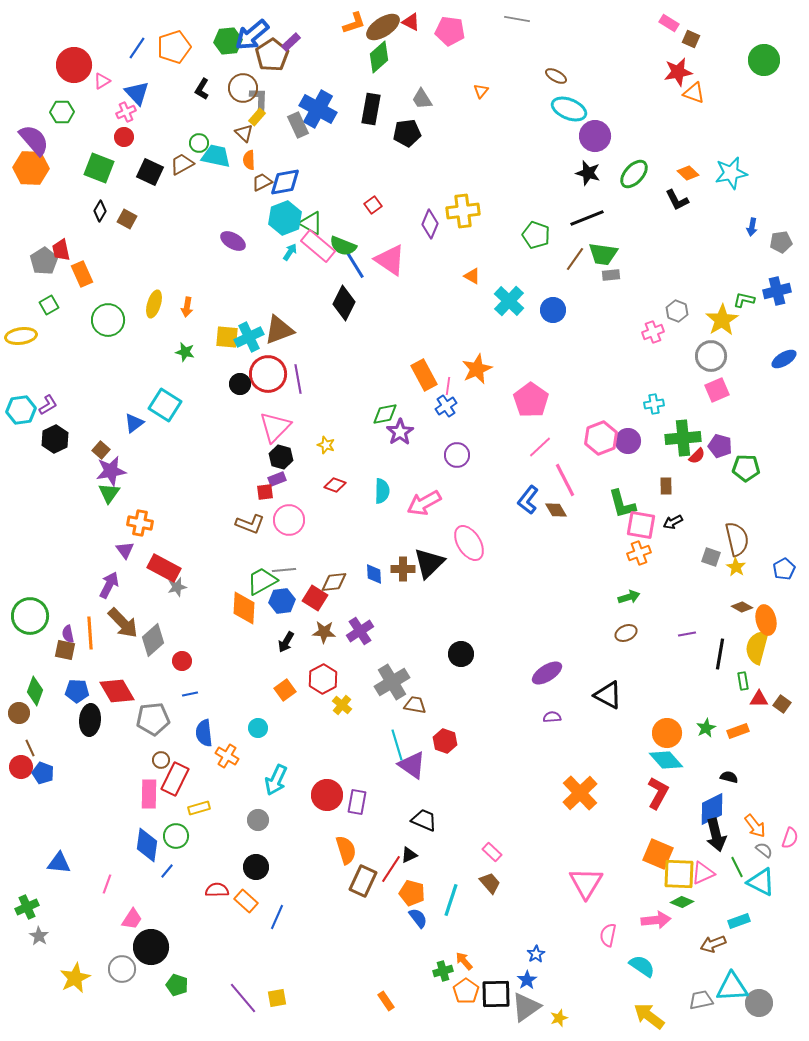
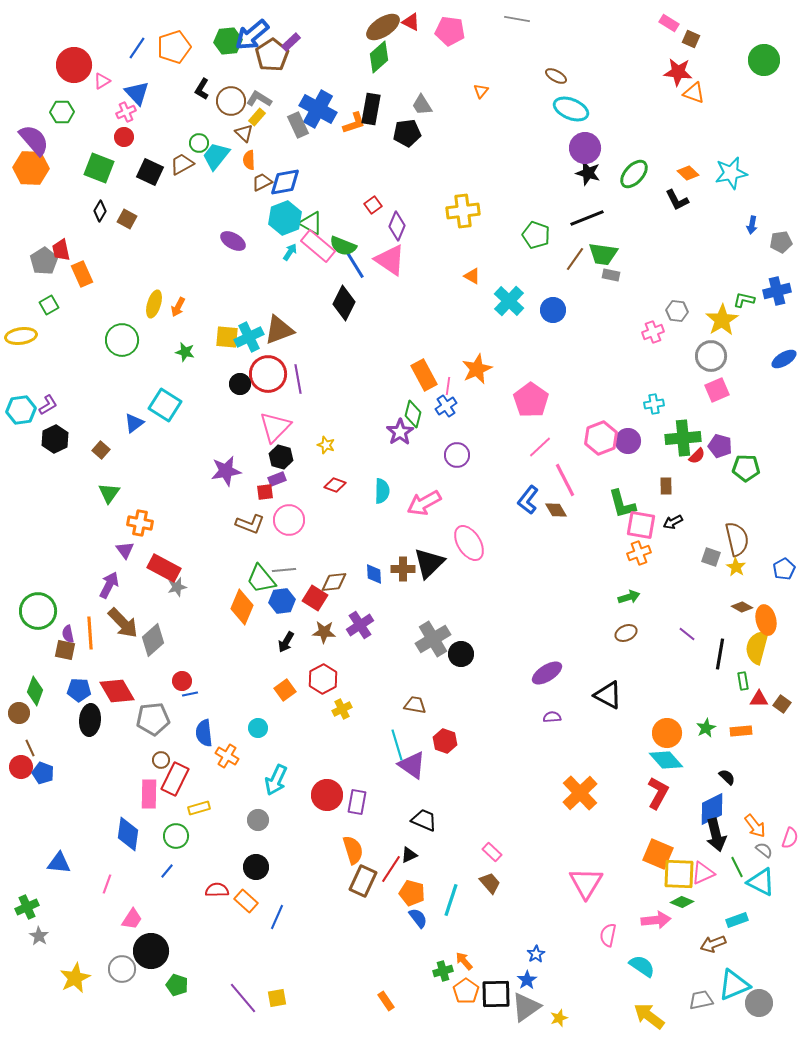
orange L-shape at (354, 23): moved 100 px down
red star at (678, 72): rotated 16 degrees clockwise
brown circle at (243, 88): moved 12 px left, 13 px down
gray L-shape at (259, 99): rotated 60 degrees counterclockwise
gray trapezoid at (422, 99): moved 6 px down
cyan ellipse at (569, 109): moved 2 px right
purple circle at (595, 136): moved 10 px left, 12 px down
cyan trapezoid at (216, 156): rotated 64 degrees counterclockwise
purple diamond at (430, 224): moved 33 px left, 2 px down
blue arrow at (752, 227): moved 2 px up
gray rectangle at (611, 275): rotated 18 degrees clockwise
orange arrow at (187, 307): moved 9 px left; rotated 18 degrees clockwise
gray hexagon at (677, 311): rotated 15 degrees counterclockwise
green circle at (108, 320): moved 14 px right, 20 px down
green diamond at (385, 414): moved 28 px right; rotated 64 degrees counterclockwise
purple star at (111, 471): moved 115 px right
green trapezoid at (262, 581): moved 1 px left, 2 px up; rotated 100 degrees counterclockwise
orange diamond at (244, 608): moved 2 px left, 1 px up; rotated 20 degrees clockwise
green circle at (30, 616): moved 8 px right, 5 px up
purple cross at (360, 631): moved 6 px up
purple line at (687, 634): rotated 48 degrees clockwise
red circle at (182, 661): moved 20 px down
gray cross at (392, 682): moved 41 px right, 43 px up
blue pentagon at (77, 691): moved 2 px right, 1 px up
yellow cross at (342, 705): moved 4 px down; rotated 24 degrees clockwise
orange rectangle at (738, 731): moved 3 px right; rotated 15 degrees clockwise
black semicircle at (729, 777): moved 2 px left; rotated 30 degrees clockwise
blue diamond at (147, 845): moved 19 px left, 11 px up
orange semicircle at (346, 850): moved 7 px right
cyan rectangle at (739, 921): moved 2 px left, 1 px up
black circle at (151, 947): moved 4 px down
cyan triangle at (732, 987): moved 2 px right, 2 px up; rotated 20 degrees counterclockwise
